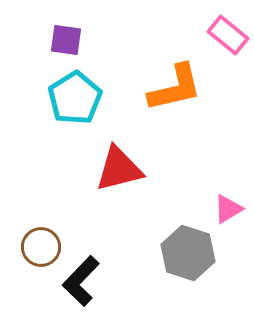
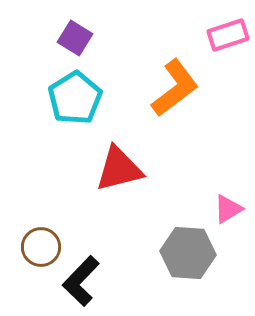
pink rectangle: rotated 57 degrees counterclockwise
purple square: moved 9 px right, 2 px up; rotated 24 degrees clockwise
orange L-shape: rotated 24 degrees counterclockwise
gray hexagon: rotated 14 degrees counterclockwise
